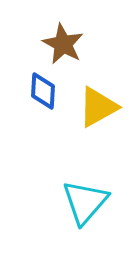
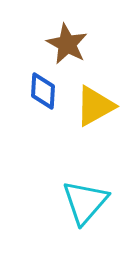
brown star: moved 4 px right
yellow triangle: moved 3 px left, 1 px up
